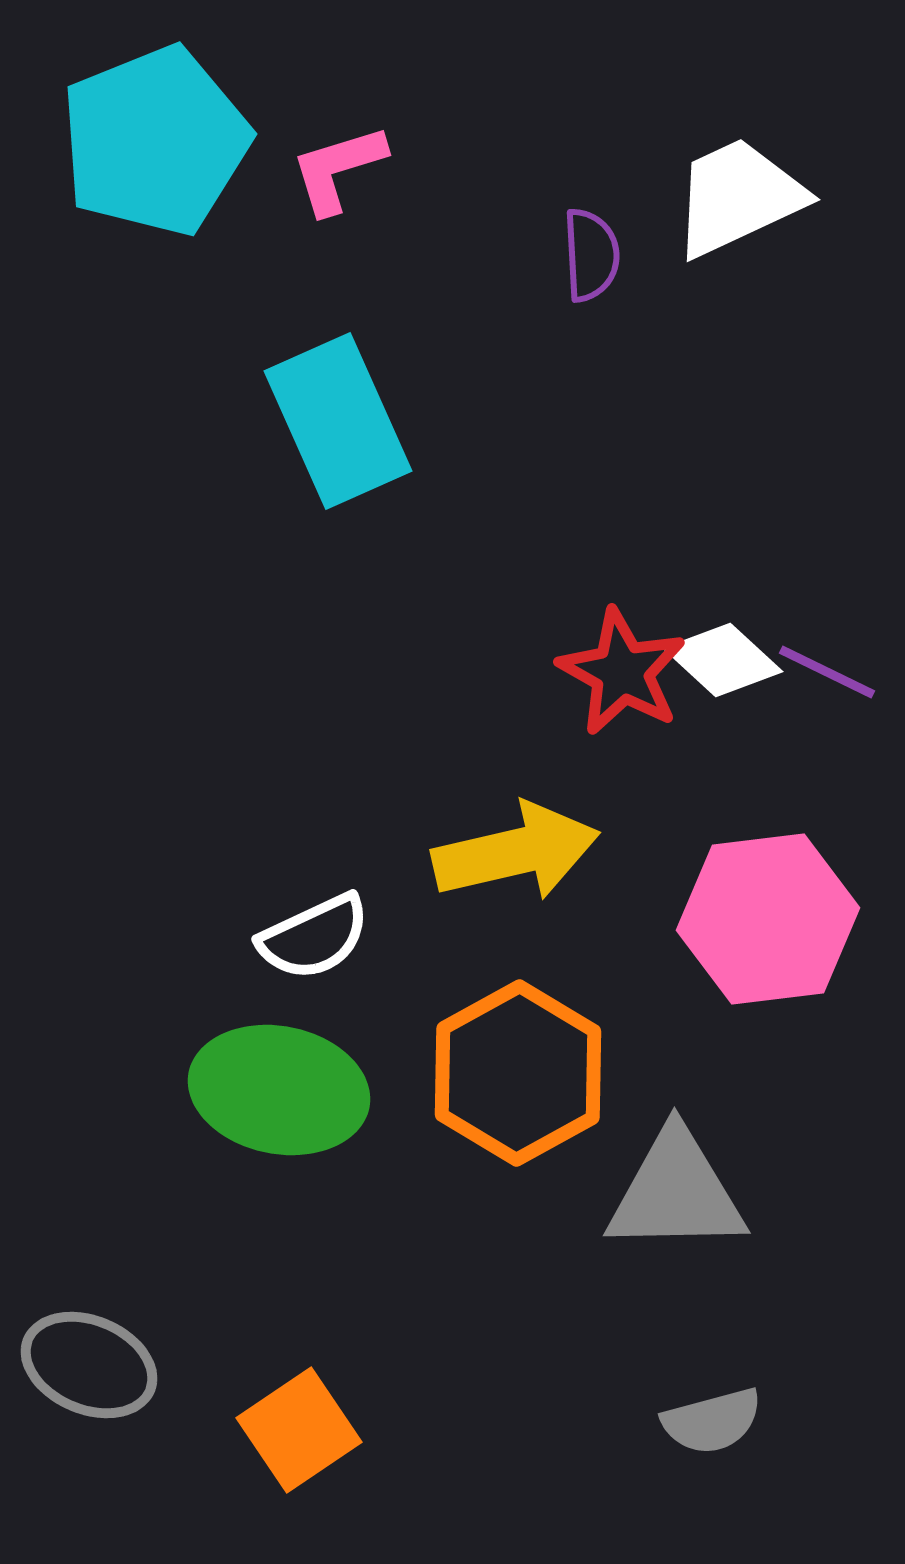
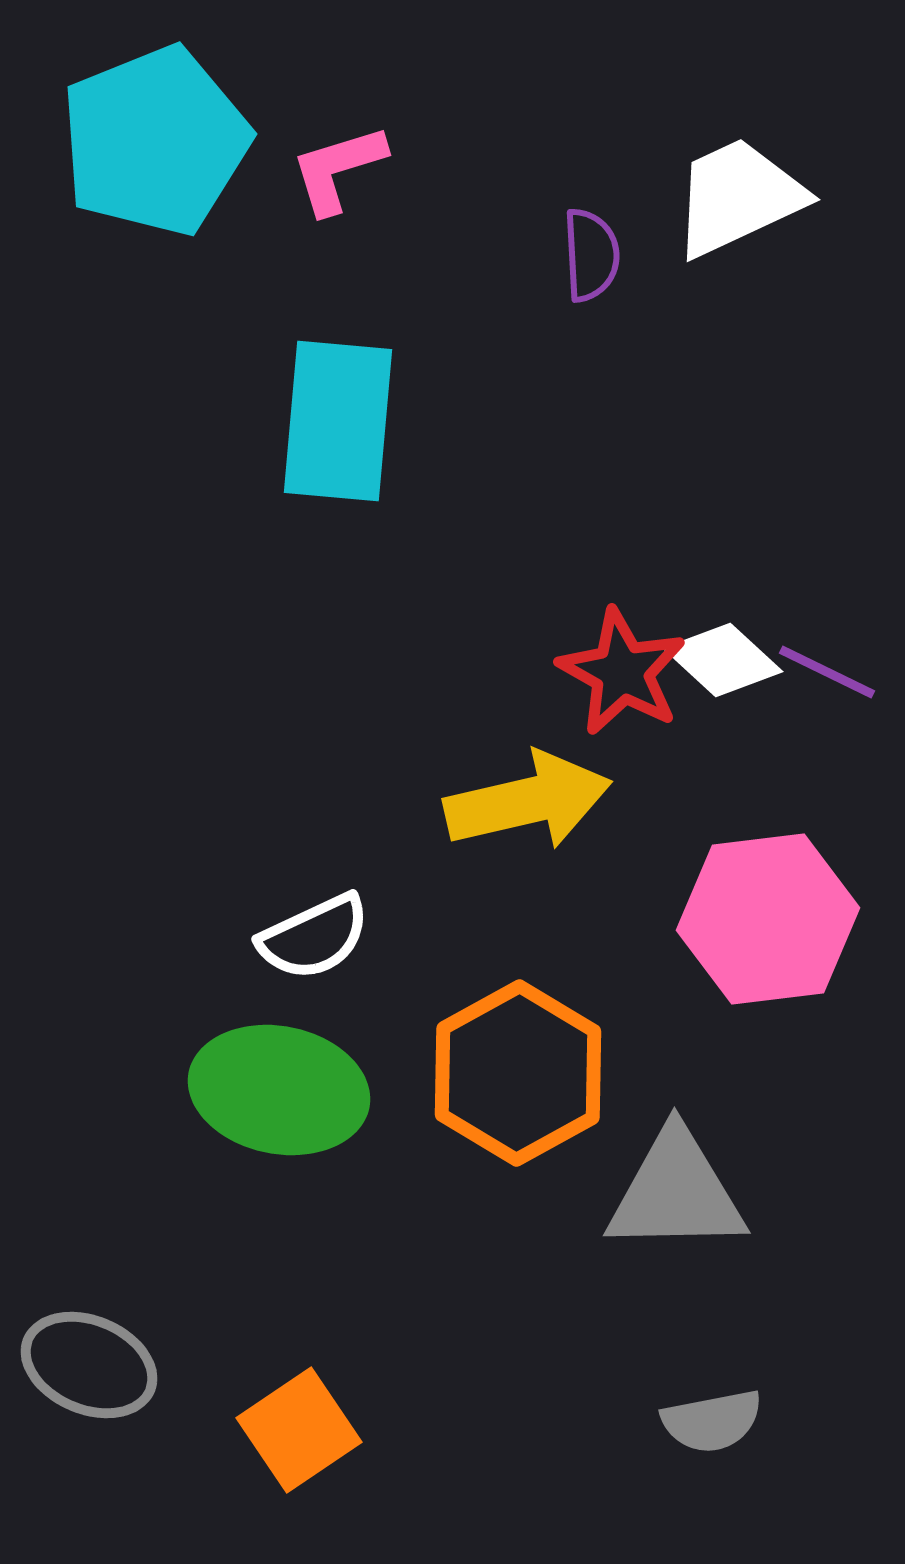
cyan rectangle: rotated 29 degrees clockwise
yellow arrow: moved 12 px right, 51 px up
gray semicircle: rotated 4 degrees clockwise
